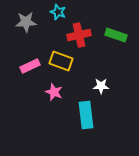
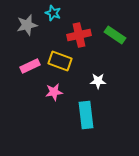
cyan star: moved 5 px left, 1 px down
gray star: moved 1 px right, 3 px down; rotated 10 degrees counterclockwise
green rectangle: moved 1 px left; rotated 15 degrees clockwise
yellow rectangle: moved 1 px left
white star: moved 3 px left, 5 px up
pink star: rotated 30 degrees counterclockwise
